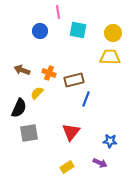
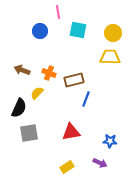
red triangle: rotated 42 degrees clockwise
